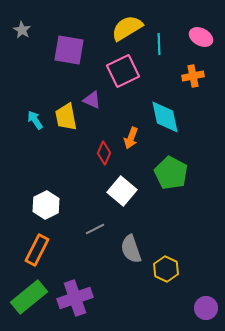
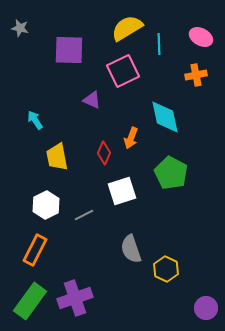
gray star: moved 2 px left, 2 px up; rotated 18 degrees counterclockwise
purple square: rotated 8 degrees counterclockwise
orange cross: moved 3 px right, 1 px up
yellow trapezoid: moved 9 px left, 40 px down
white square: rotated 32 degrees clockwise
gray line: moved 11 px left, 14 px up
orange rectangle: moved 2 px left
green rectangle: moved 1 px right, 4 px down; rotated 15 degrees counterclockwise
